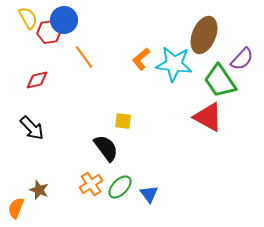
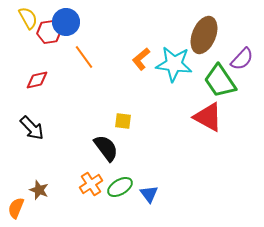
blue circle: moved 2 px right, 2 px down
green ellipse: rotated 15 degrees clockwise
